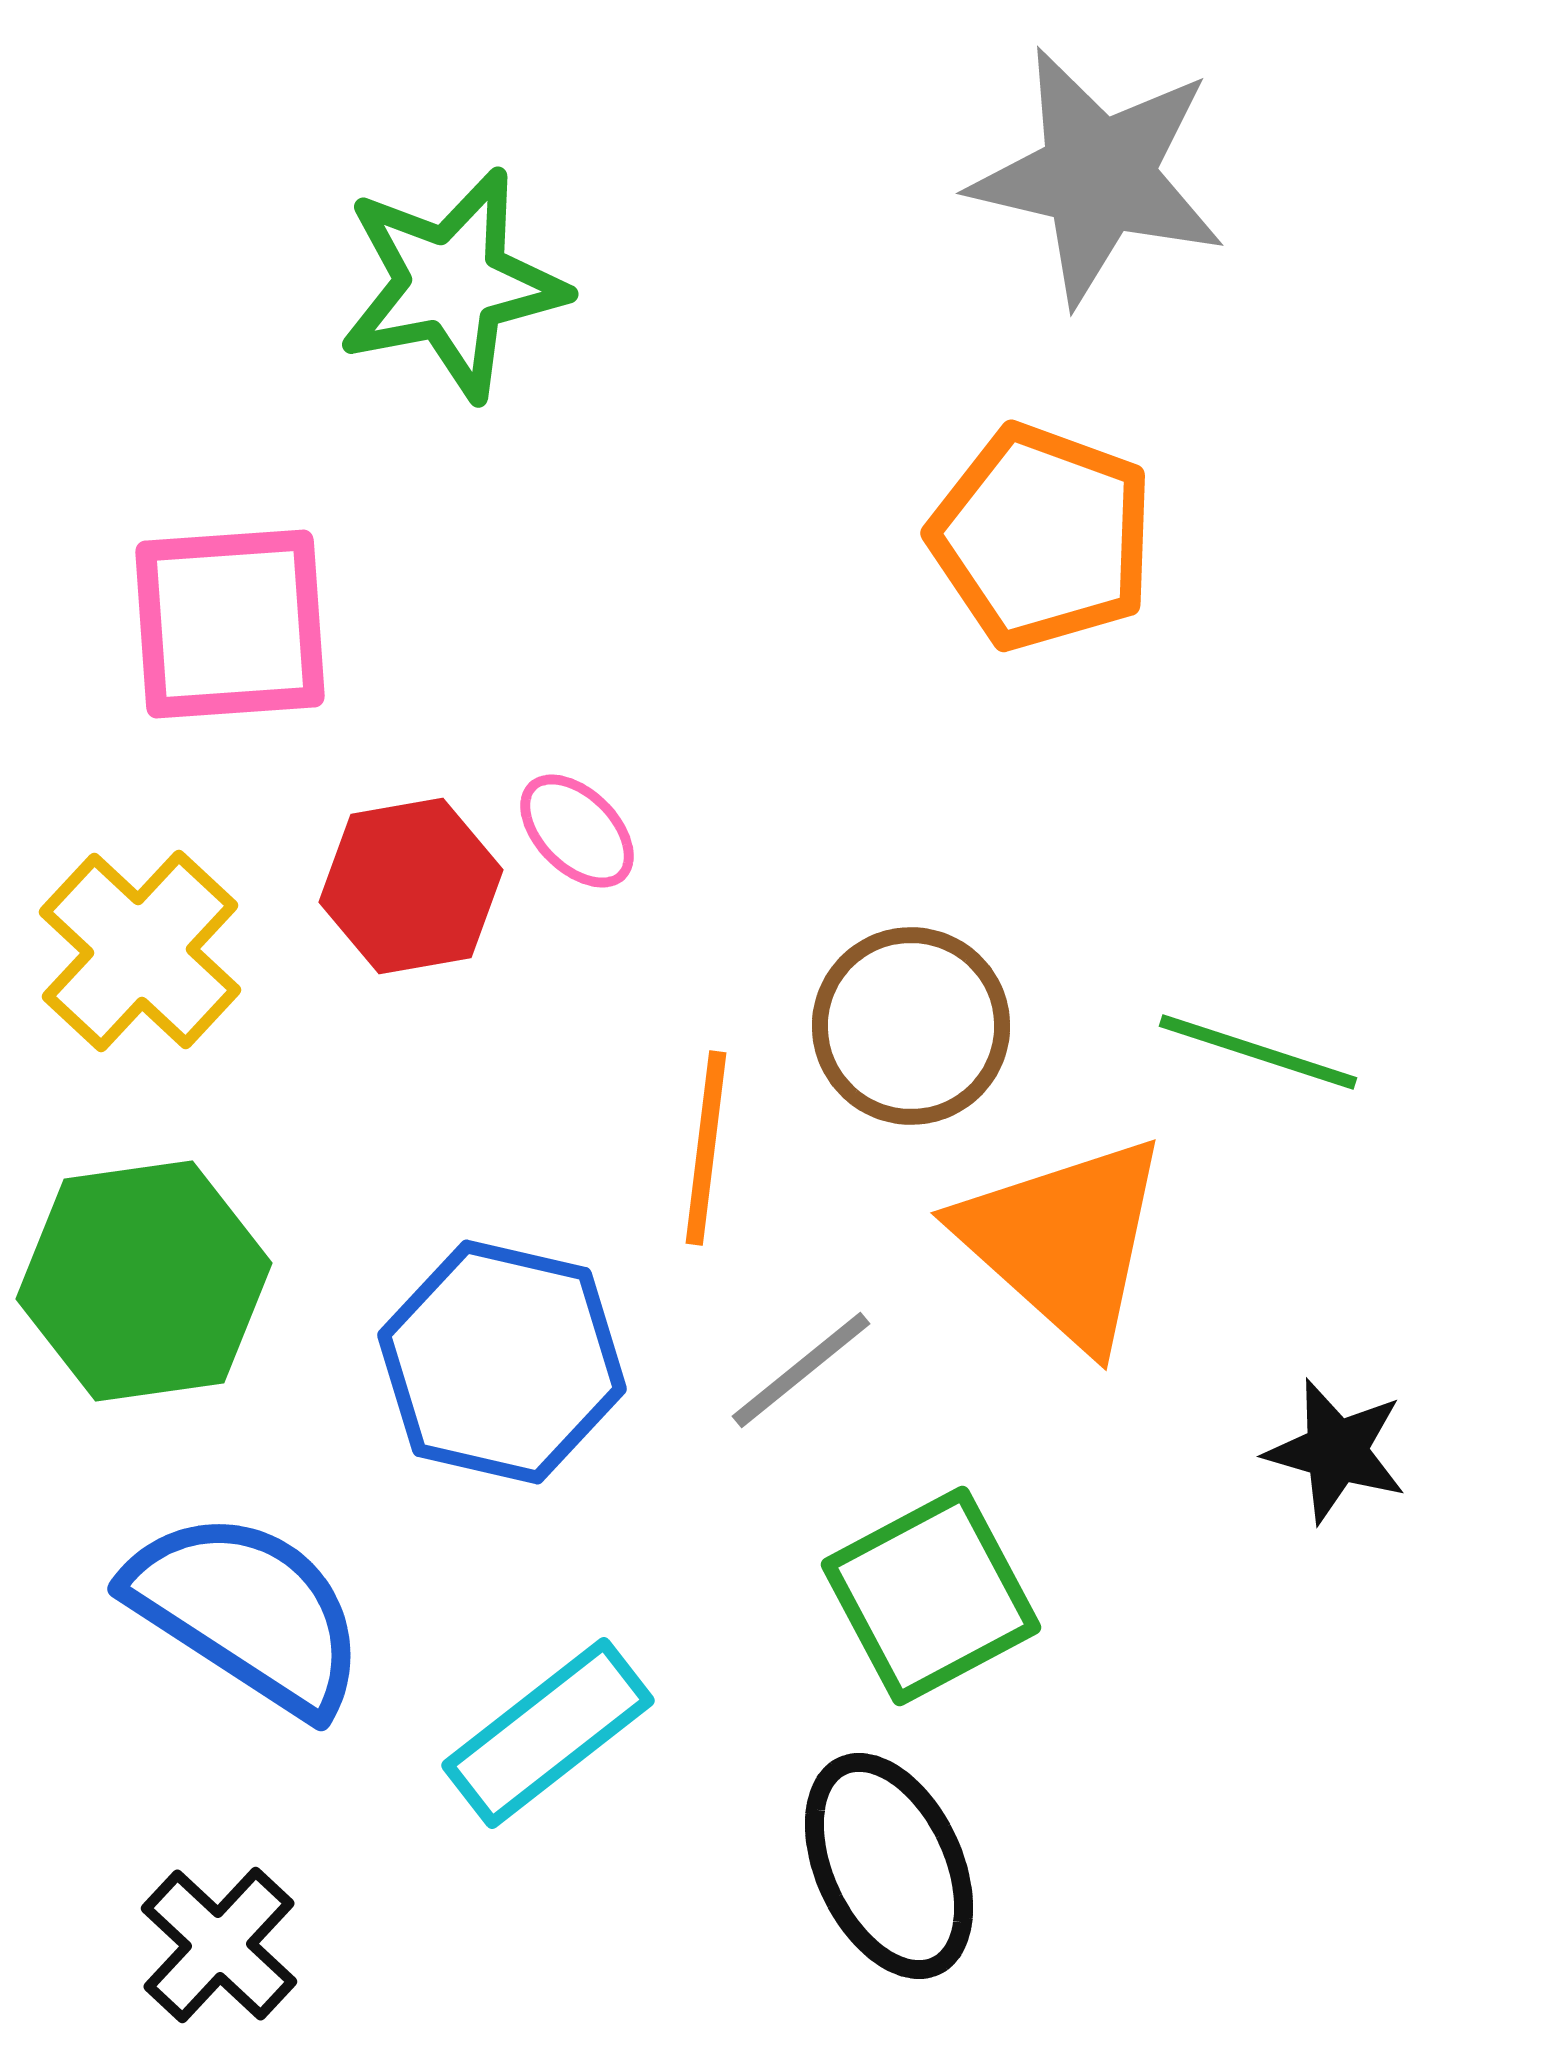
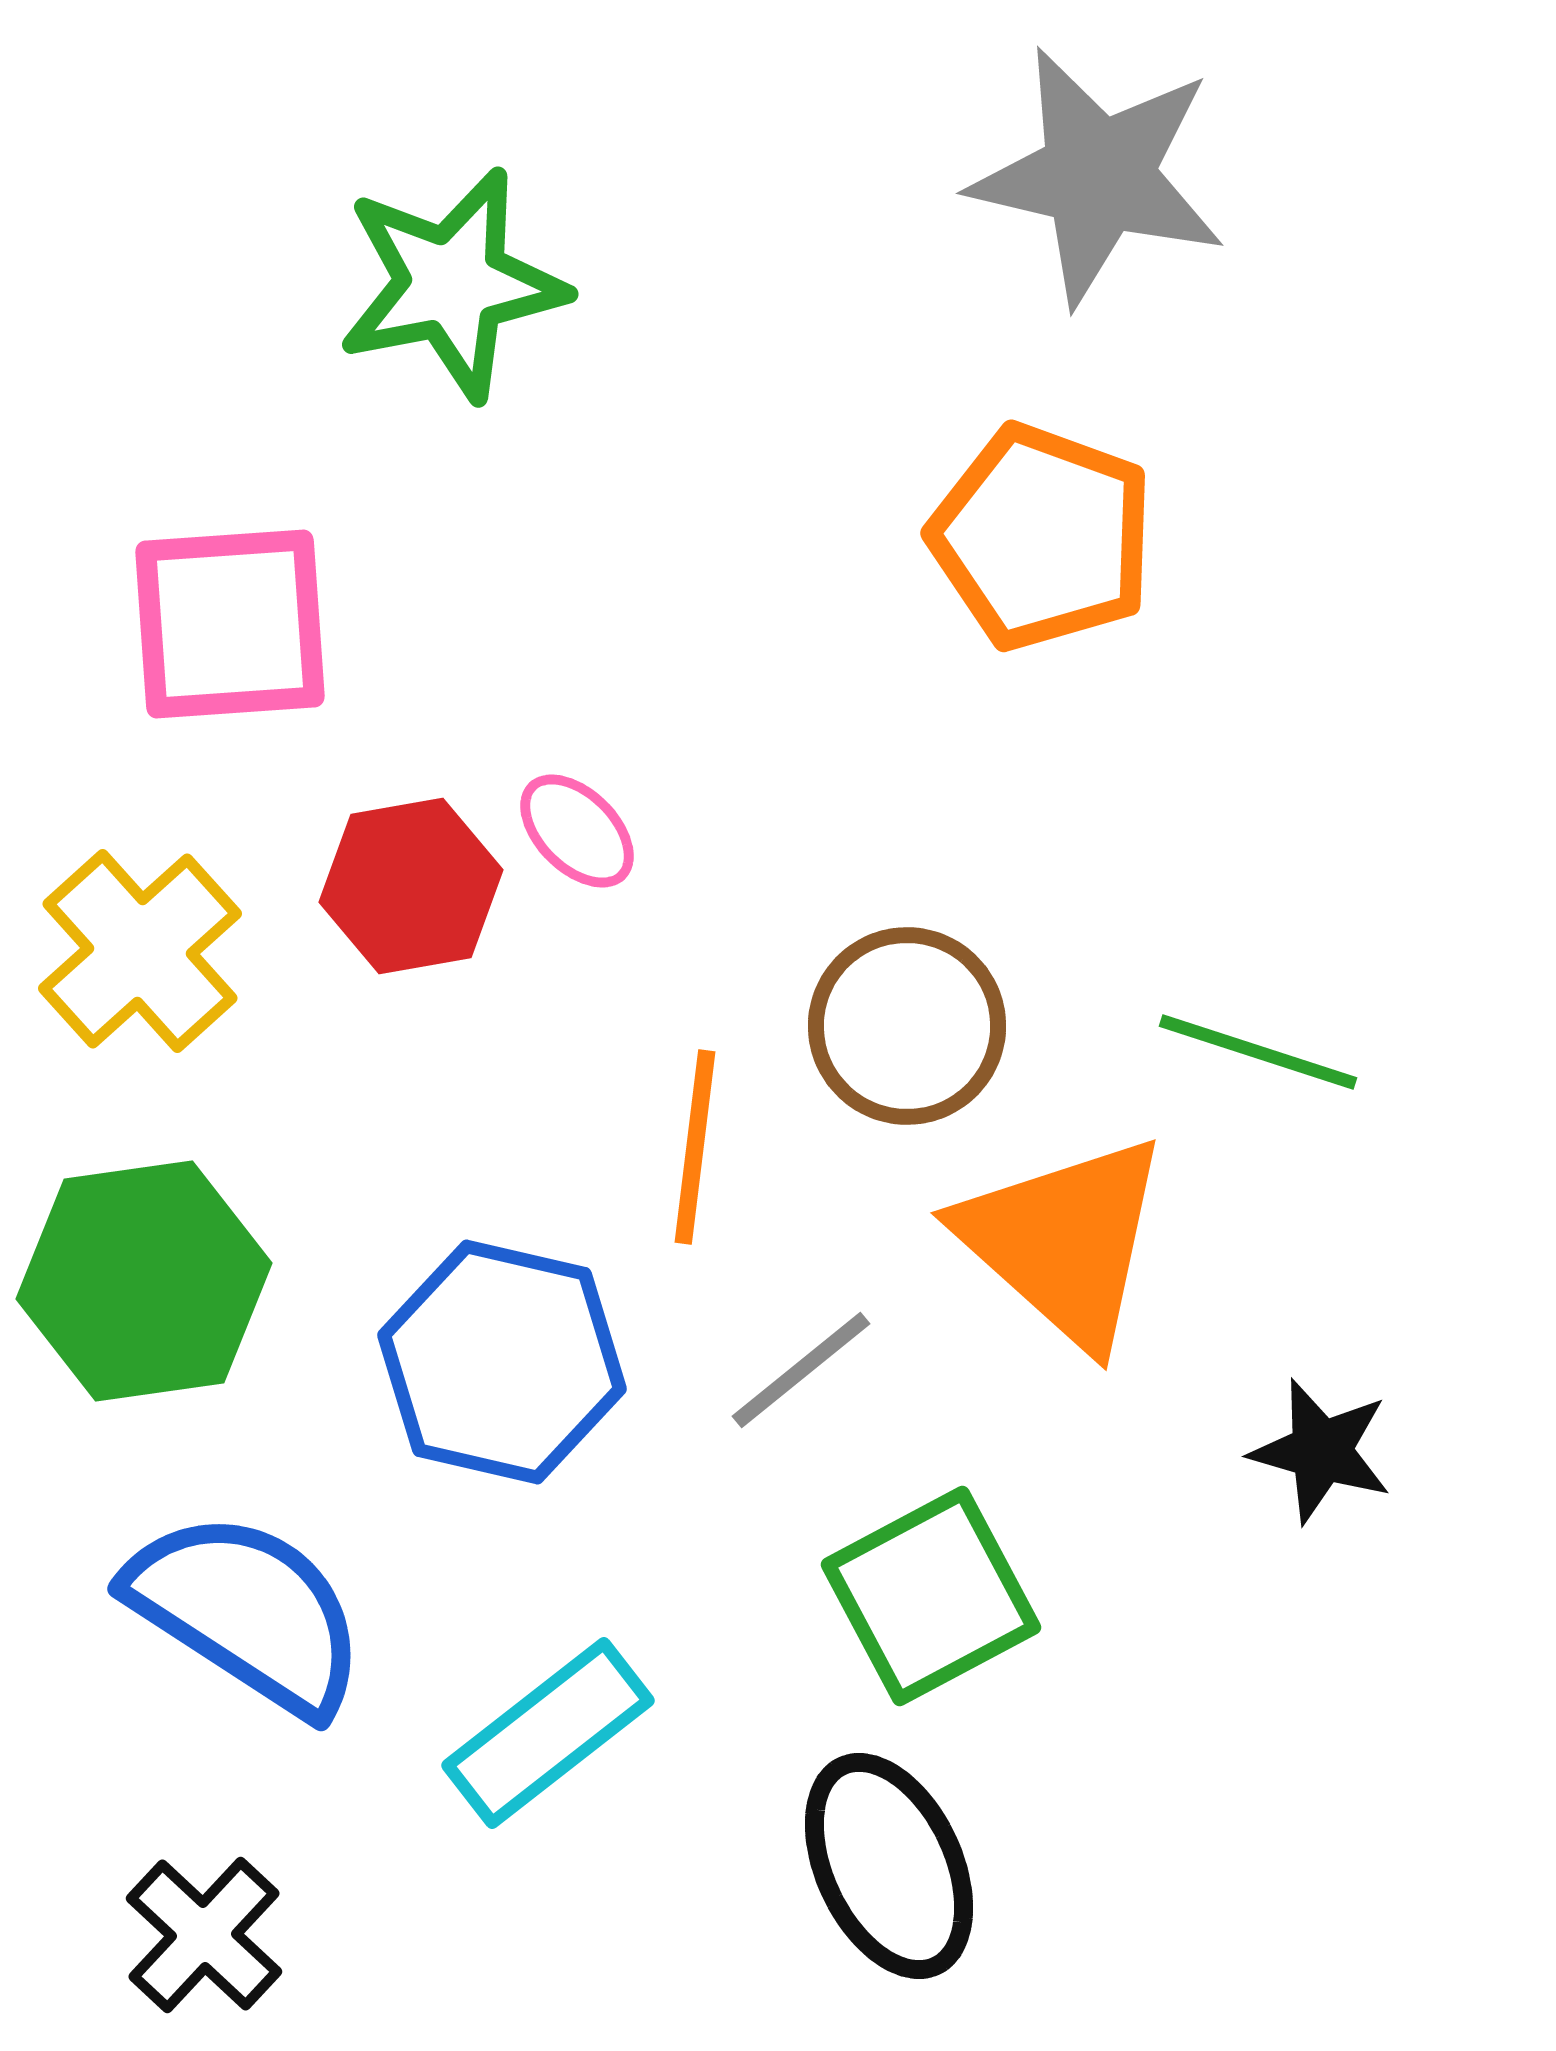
yellow cross: rotated 5 degrees clockwise
brown circle: moved 4 px left
orange line: moved 11 px left, 1 px up
black star: moved 15 px left
black cross: moved 15 px left, 10 px up
